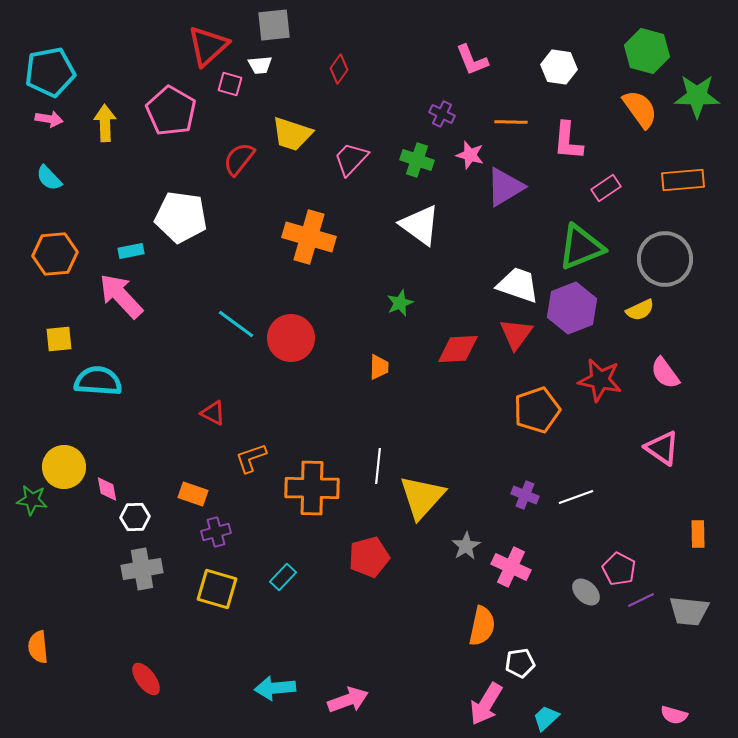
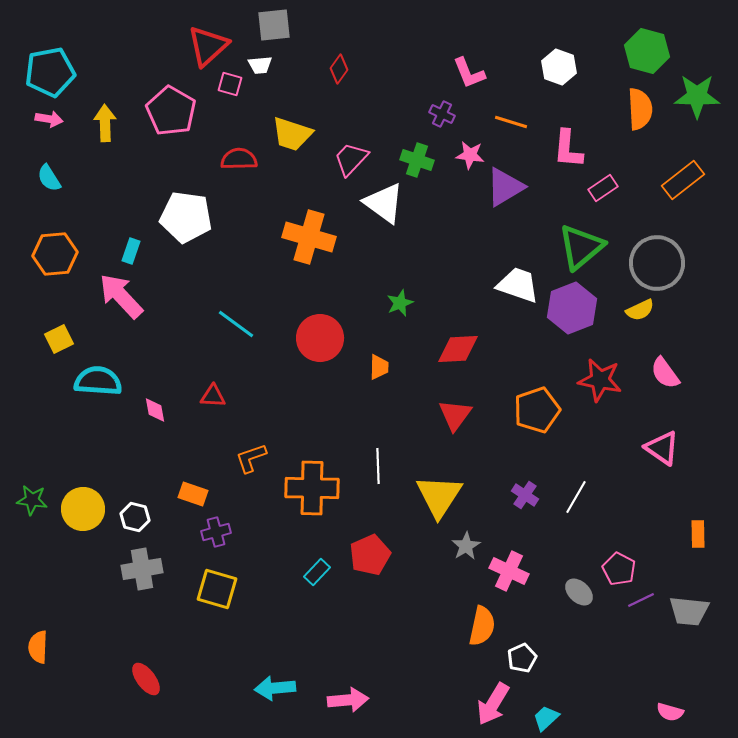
pink L-shape at (472, 60): moved 3 px left, 13 px down
white hexagon at (559, 67): rotated 12 degrees clockwise
orange semicircle at (640, 109): rotated 33 degrees clockwise
orange line at (511, 122): rotated 16 degrees clockwise
pink L-shape at (568, 141): moved 8 px down
pink star at (470, 155): rotated 8 degrees counterclockwise
red semicircle at (239, 159): rotated 51 degrees clockwise
cyan semicircle at (49, 178): rotated 12 degrees clockwise
orange rectangle at (683, 180): rotated 33 degrees counterclockwise
pink rectangle at (606, 188): moved 3 px left
white pentagon at (181, 217): moved 5 px right
white triangle at (420, 225): moved 36 px left, 22 px up
green triangle at (581, 247): rotated 18 degrees counterclockwise
cyan rectangle at (131, 251): rotated 60 degrees counterclockwise
gray circle at (665, 259): moved 8 px left, 4 px down
red triangle at (516, 334): moved 61 px left, 81 px down
red circle at (291, 338): moved 29 px right
yellow square at (59, 339): rotated 20 degrees counterclockwise
red triangle at (213, 413): moved 17 px up; rotated 24 degrees counterclockwise
white line at (378, 466): rotated 8 degrees counterclockwise
yellow circle at (64, 467): moved 19 px right, 42 px down
pink diamond at (107, 489): moved 48 px right, 79 px up
purple cross at (525, 495): rotated 12 degrees clockwise
yellow triangle at (422, 497): moved 17 px right, 1 px up; rotated 9 degrees counterclockwise
white line at (576, 497): rotated 40 degrees counterclockwise
white hexagon at (135, 517): rotated 16 degrees clockwise
red pentagon at (369, 557): moved 1 px right, 2 px up; rotated 9 degrees counterclockwise
pink cross at (511, 567): moved 2 px left, 4 px down
cyan rectangle at (283, 577): moved 34 px right, 5 px up
gray ellipse at (586, 592): moved 7 px left
orange semicircle at (38, 647): rotated 8 degrees clockwise
white pentagon at (520, 663): moved 2 px right, 5 px up; rotated 16 degrees counterclockwise
pink arrow at (348, 700): rotated 15 degrees clockwise
pink arrow at (486, 704): moved 7 px right
pink semicircle at (674, 715): moved 4 px left, 3 px up
